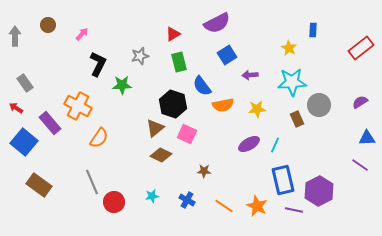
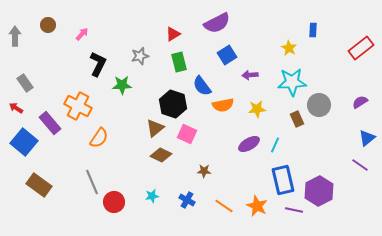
blue triangle at (367, 138): rotated 36 degrees counterclockwise
